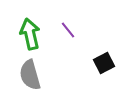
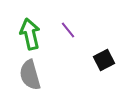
black square: moved 3 px up
